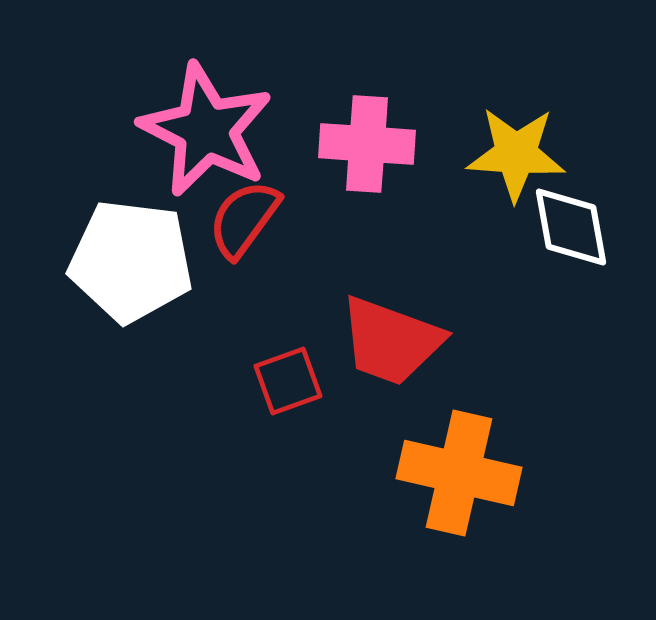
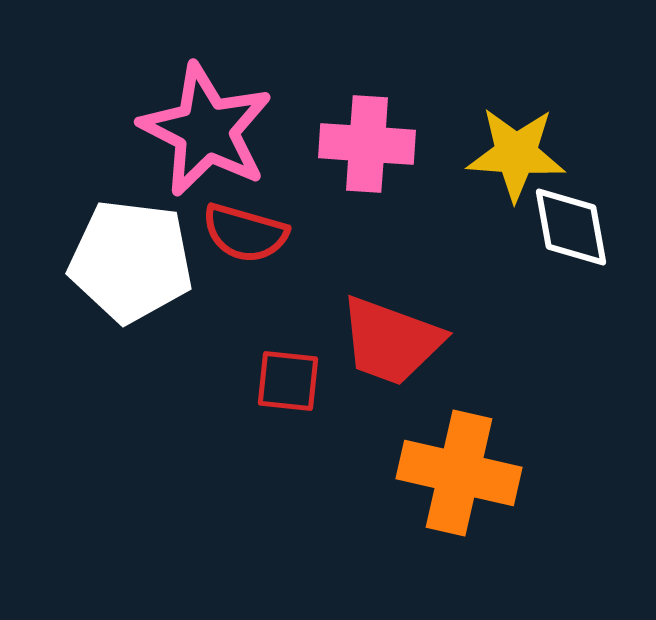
red semicircle: moved 1 px right, 14 px down; rotated 110 degrees counterclockwise
red square: rotated 26 degrees clockwise
